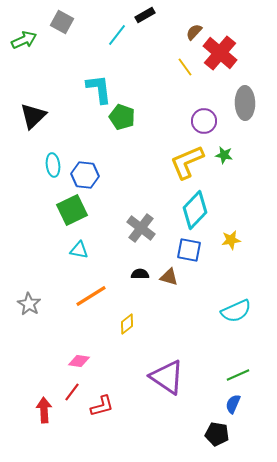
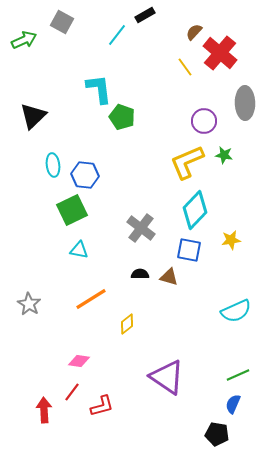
orange line: moved 3 px down
